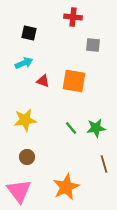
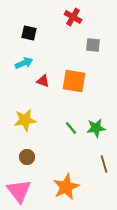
red cross: rotated 24 degrees clockwise
